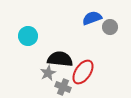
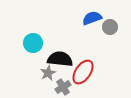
cyan circle: moved 5 px right, 7 px down
gray cross: rotated 35 degrees clockwise
